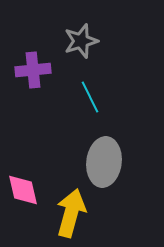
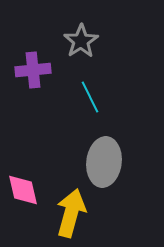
gray star: rotated 16 degrees counterclockwise
